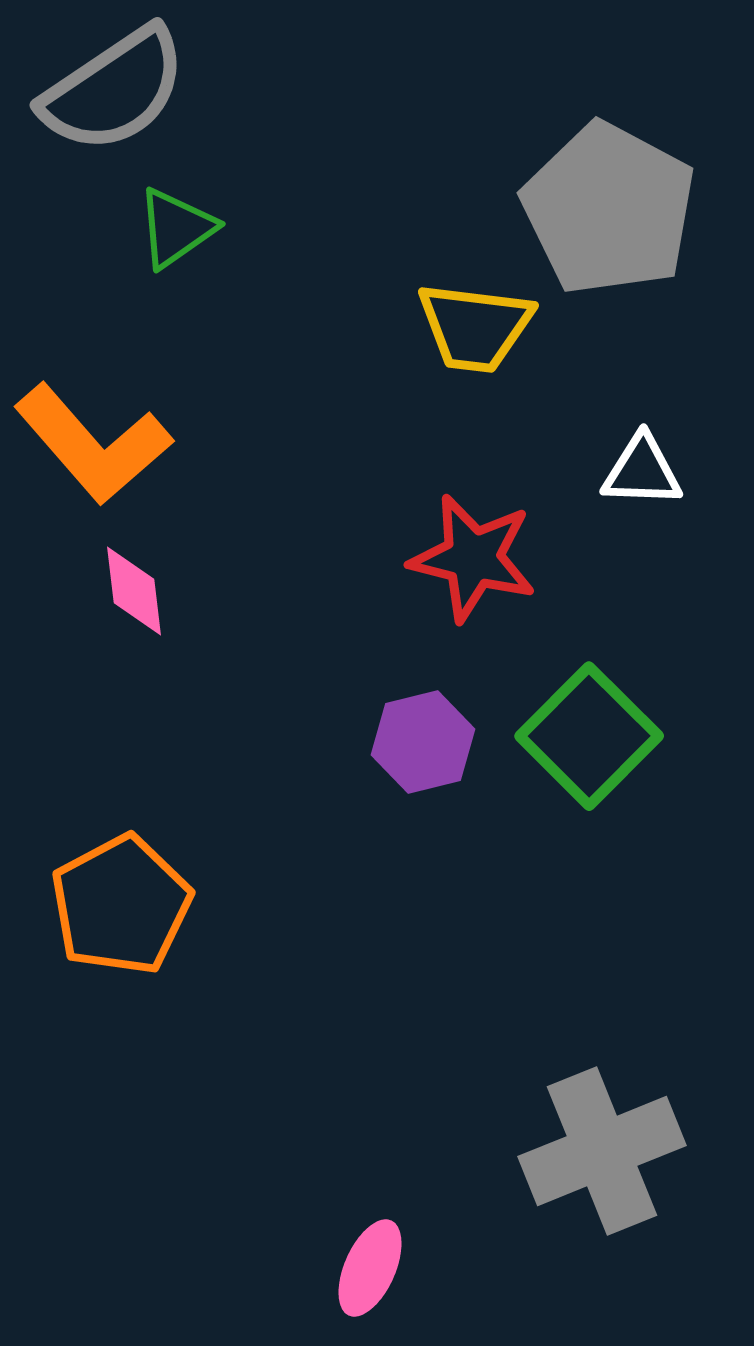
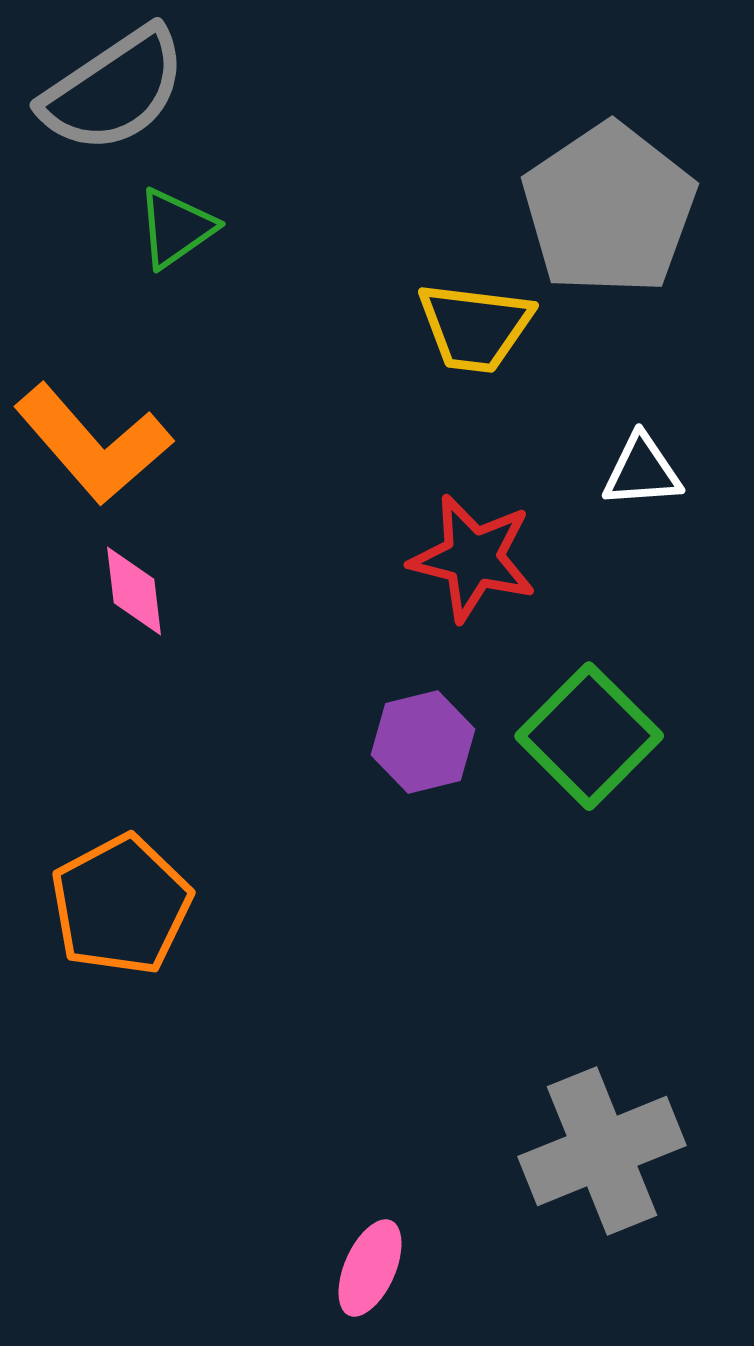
gray pentagon: rotated 10 degrees clockwise
white triangle: rotated 6 degrees counterclockwise
